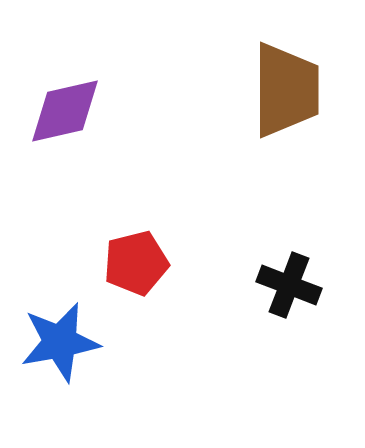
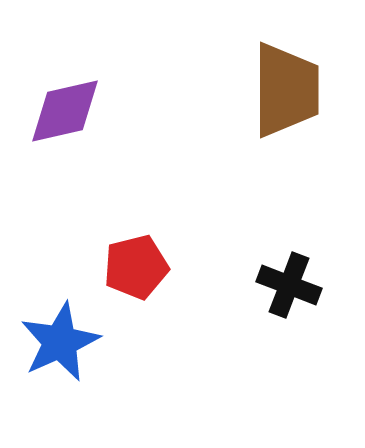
red pentagon: moved 4 px down
blue star: rotated 14 degrees counterclockwise
